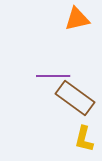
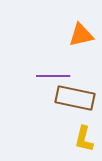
orange triangle: moved 4 px right, 16 px down
brown rectangle: rotated 24 degrees counterclockwise
